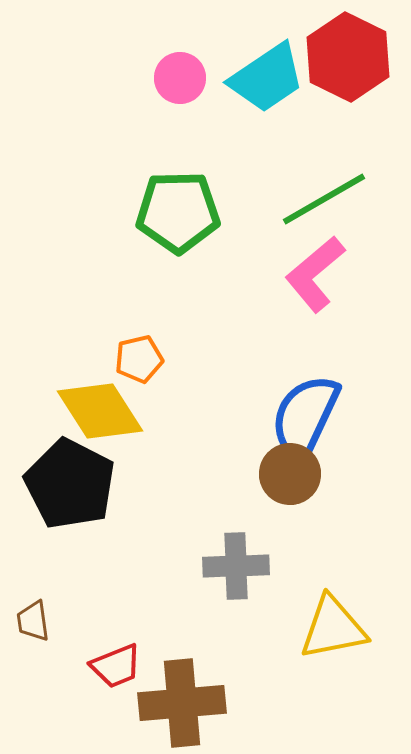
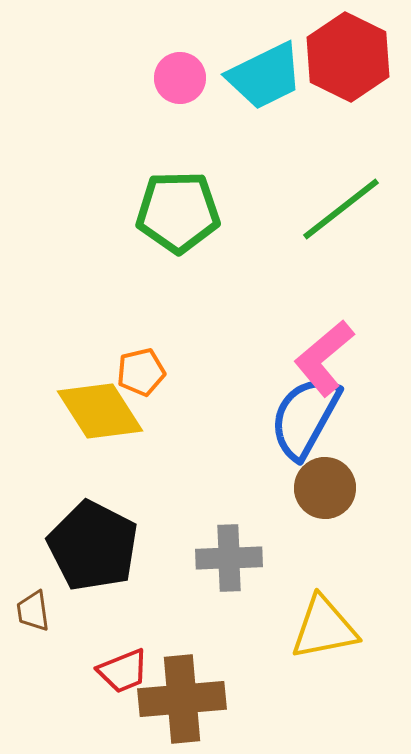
cyan trapezoid: moved 2 px left, 2 px up; rotated 8 degrees clockwise
green line: moved 17 px right, 10 px down; rotated 8 degrees counterclockwise
pink L-shape: moved 9 px right, 84 px down
orange pentagon: moved 2 px right, 13 px down
blue semicircle: rotated 4 degrees clockwise
brown circle: moved 35 px right, 14 px down
black pentagon: moved 23 px right, 62 px down
gray cross: moved 7 px left, 8 px up
brown trapezoid: moved 10 px up
yellow triangle: moved 9 px left
red trapezoid: moved 7 px right, 5 px down
brown cross: moved 4 px up
